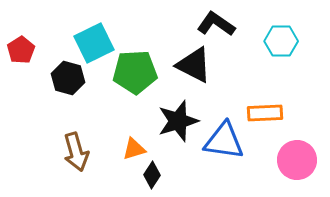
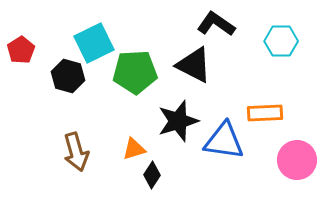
black hexagon: moved 2 px up
